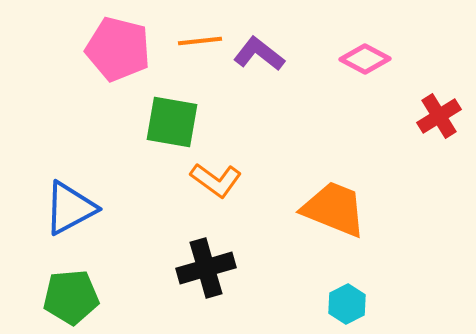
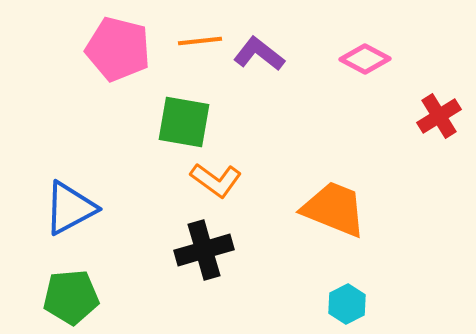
green square: moved 12 px right
black cross: moved 2 px left, 18 px up
